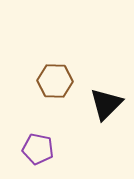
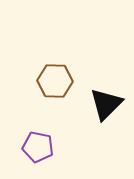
purple pentagon: moved 2 px up
